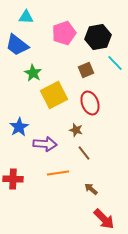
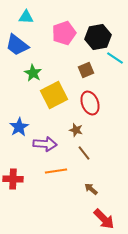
cyan line: moved 5 px up; rotated 12 degrees counterclockwise
orange line: moved 2 px left, 2 px up
